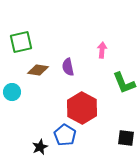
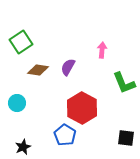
green square: rotated 20 degrees counterclockwise
purple semicircle: rotated 42 degrees clockwise
cyan circle: moved 5 px right, 11 px down
black star: moved 17 px left
